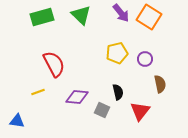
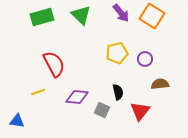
orange square: moved 3 px right, 1 px up
brown semicircle: rotated 84 degrees counterclockwise
